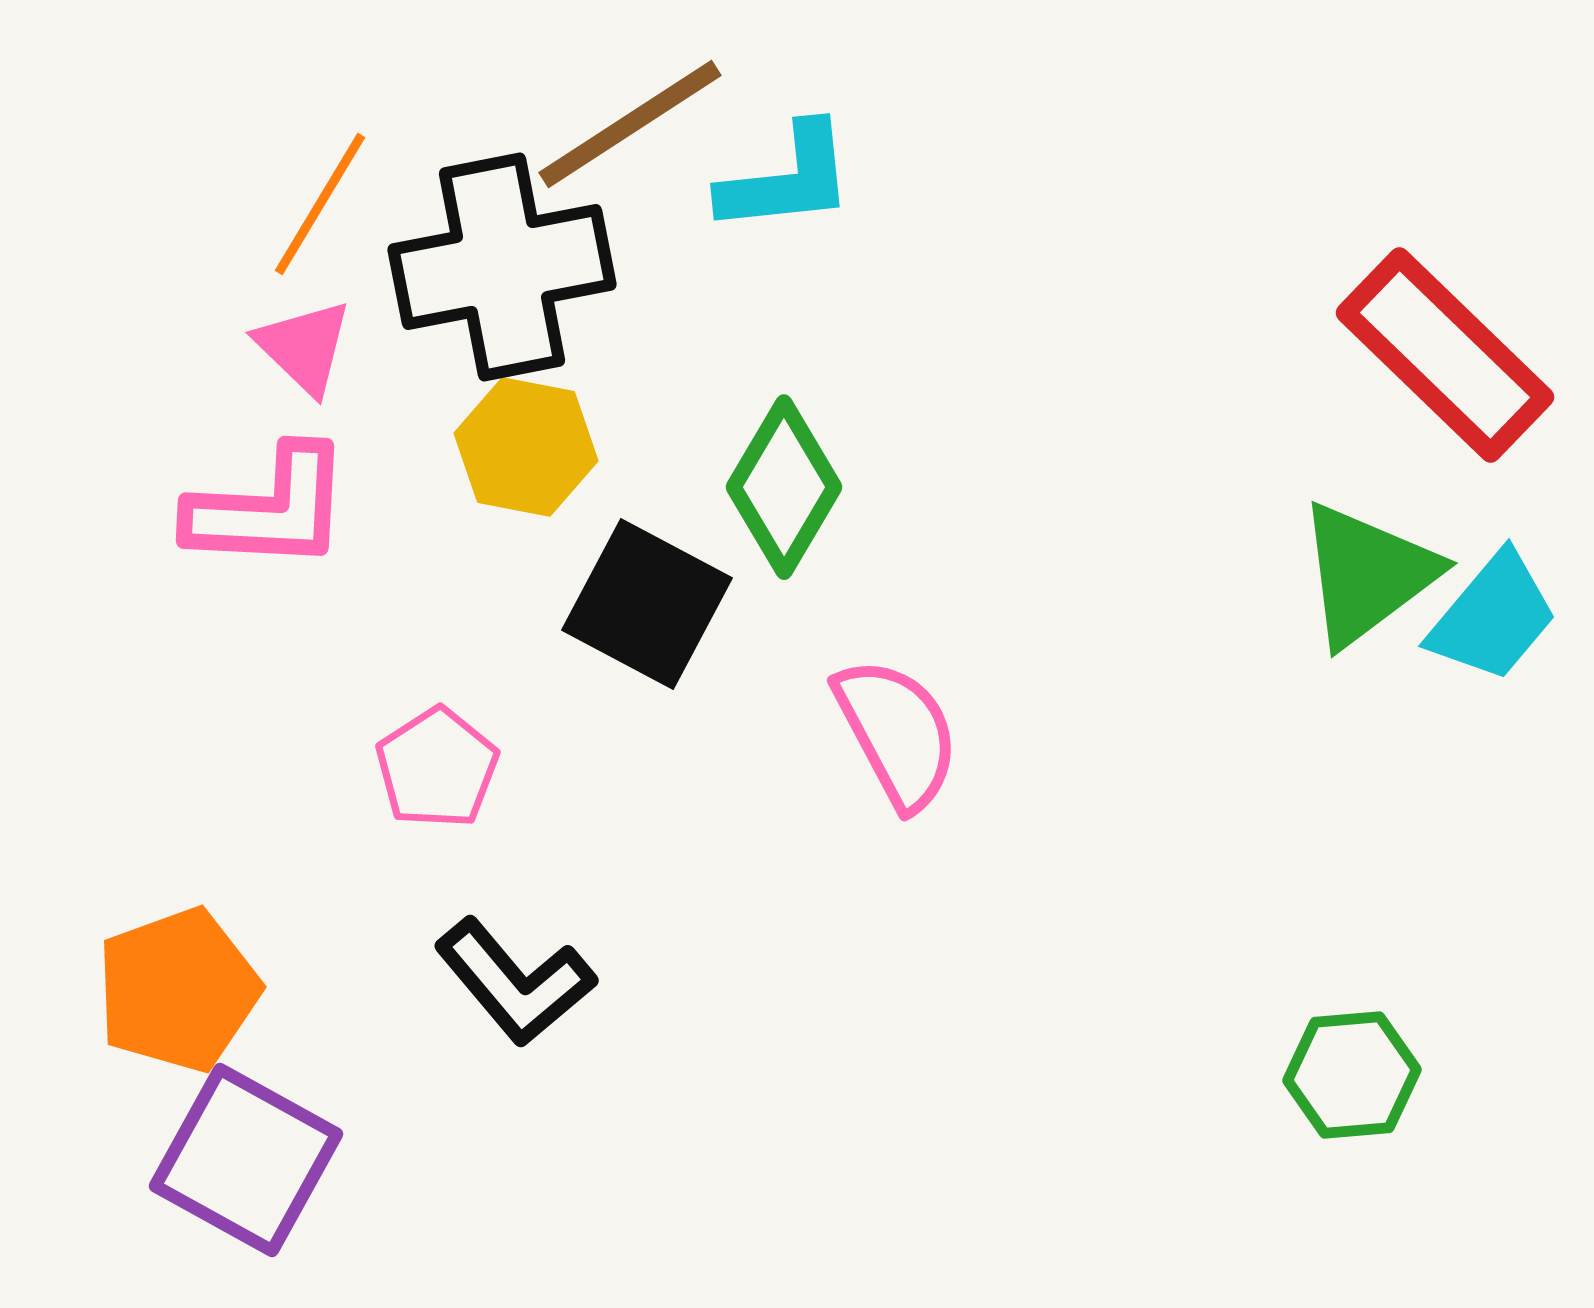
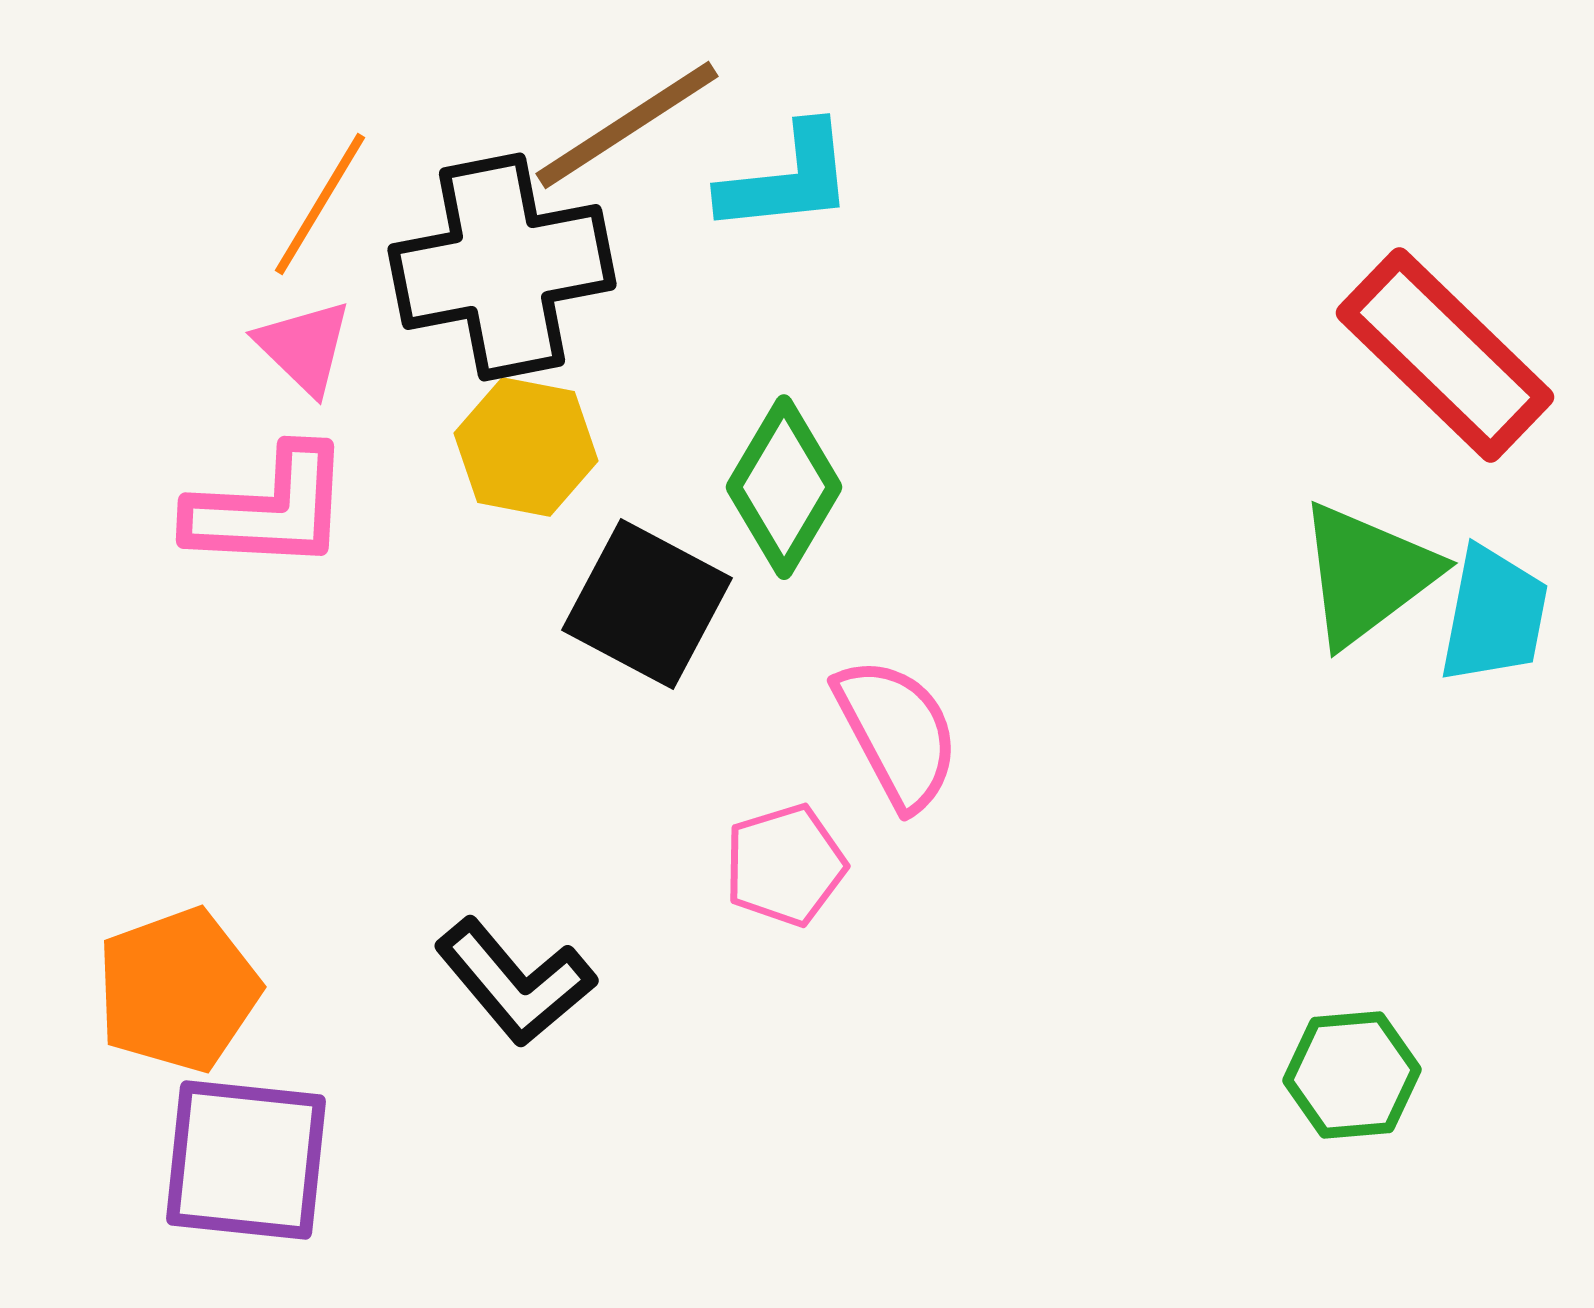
brown line: moved 3 px left, 1 px down
cyan trapezoid: moved 1 px right, 2 px up; rotated 29 degrees counterclockwise
pink pentagon: moved 348 px right, 97 px down; rotated 16 degrees clockwise
purple square: rotated 23 degrees counterclockwise
